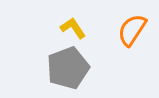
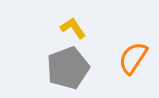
orange semicircle: moved 1 px right, 28 px down
